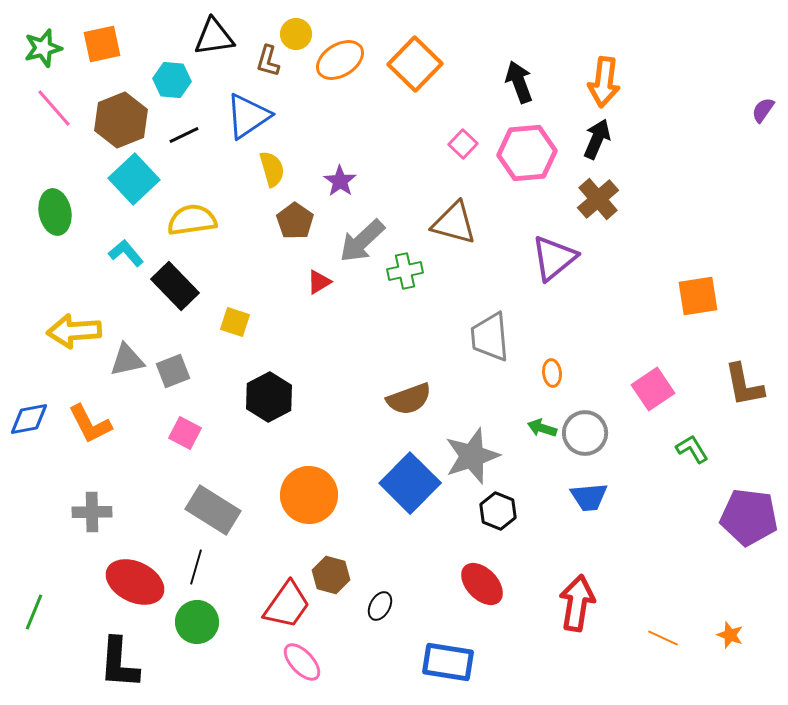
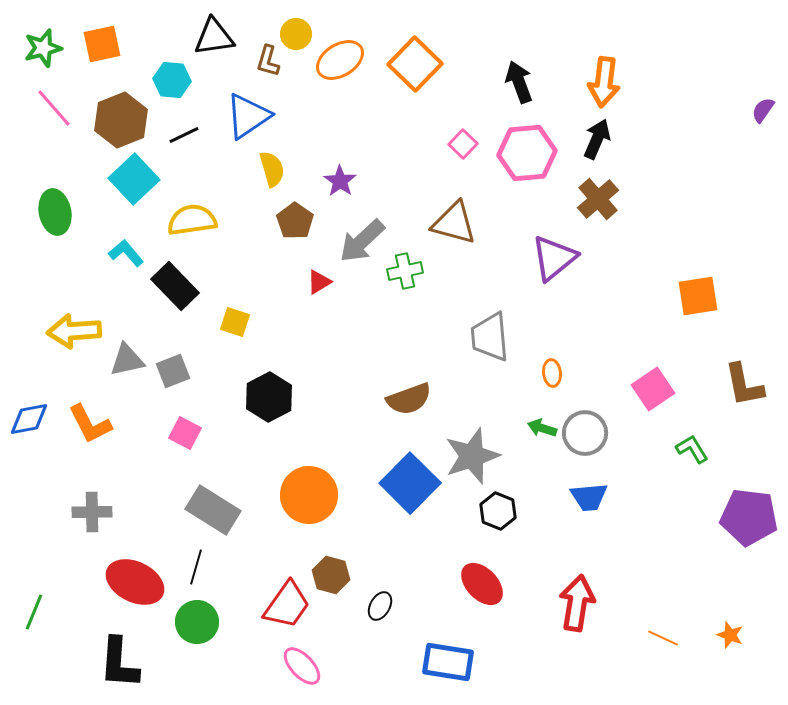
pink ellipse at (302, 662): moved 4 px down
